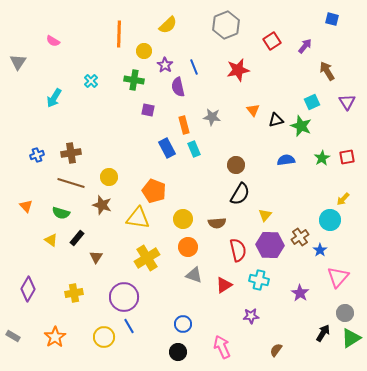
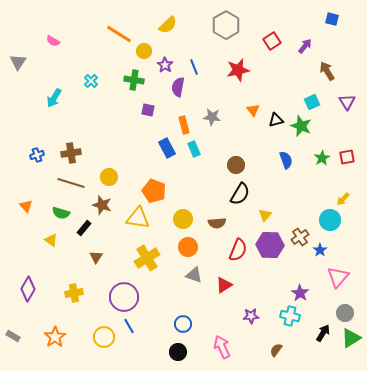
gray hexagon at (226, 25): rotated 8 degrees counterclockwise
orange line at (119, 34): rotated 60 degrees counterclockwise
purple semicircle at (178, 87): rotated 24 degrees clockwise
blue semicircle at (286, 160): rotated 78 degrees clockwise
black rectangle at (77, 238): moved 7 px right, 10 px up
red semicircle at (238, 250): rotated 35 degrees clockwise
cyan cross at (259, 280): moved 31 px right, 36 px down
